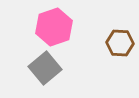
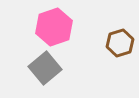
brown hexagon: rotated 20 degrees counterclockwise
